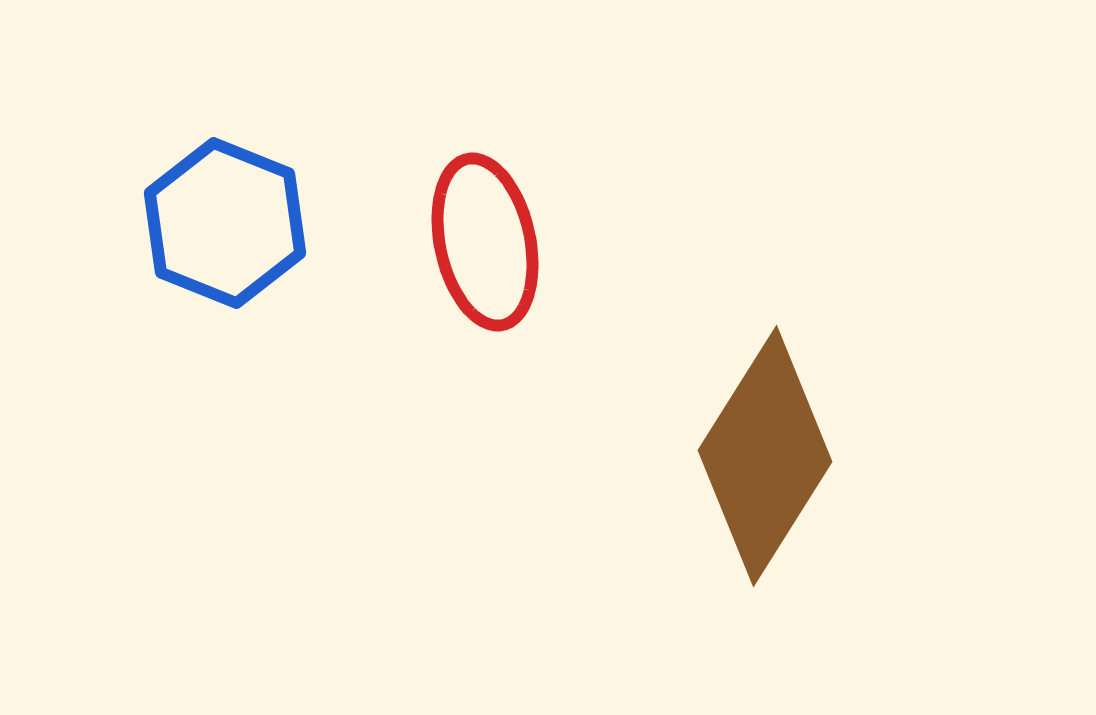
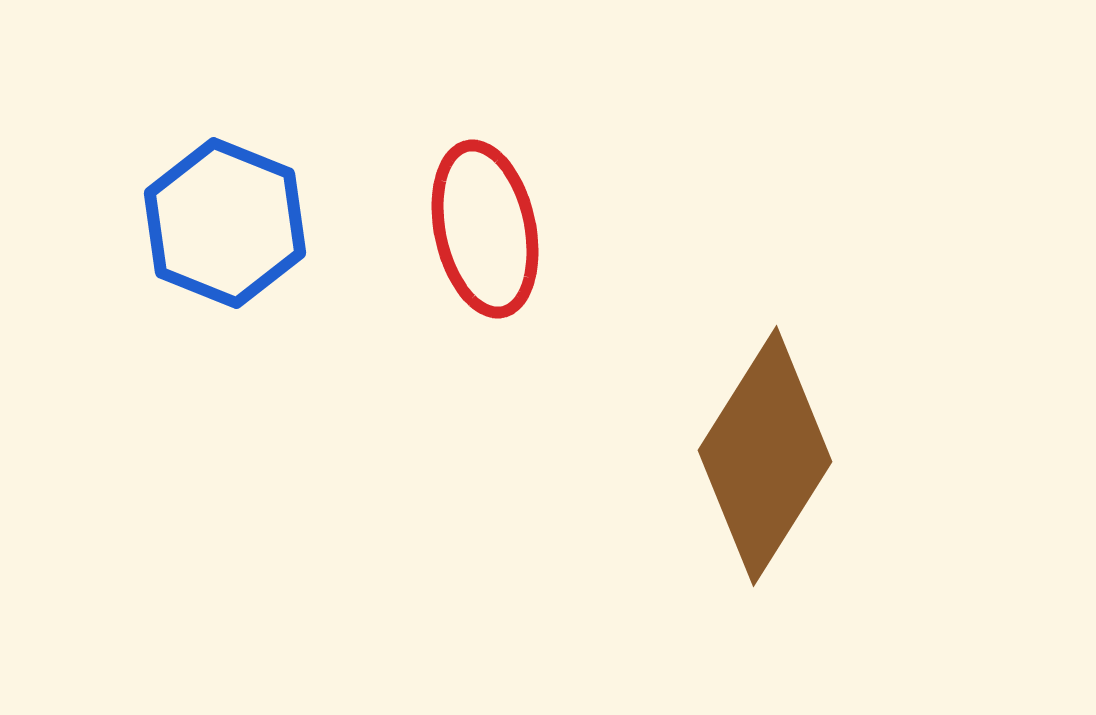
red ellipse: moved 13 px up
